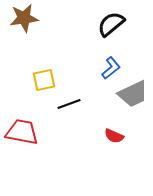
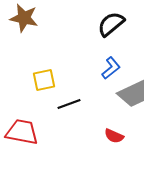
brown star: rotated 20 degrees clockwise
